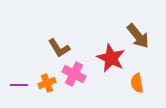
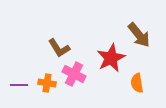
brown arrow: moved 1 px right, 1 px up
red star: rotated 20 degrees clockwise
orange cross: rotated 30 degrees clockwise
